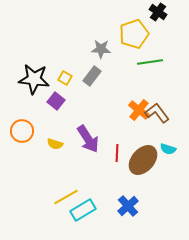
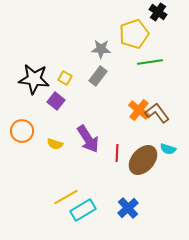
gray rectangle: moved 6 px right
blue cross: moved 2 px down
